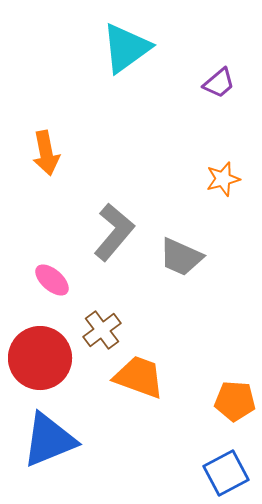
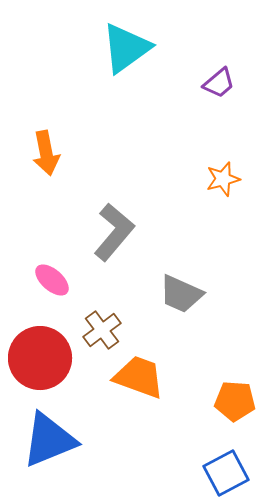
gray trapezoid: moved 37 px down
